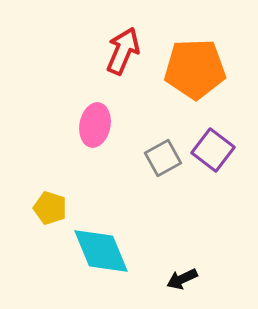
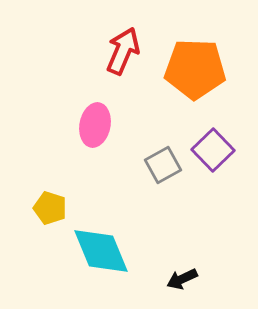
orange pentagon: rotated 4 degrees clockwise
purple square: rotated 9 degrees clockwise
gray square: moved 7 px down
